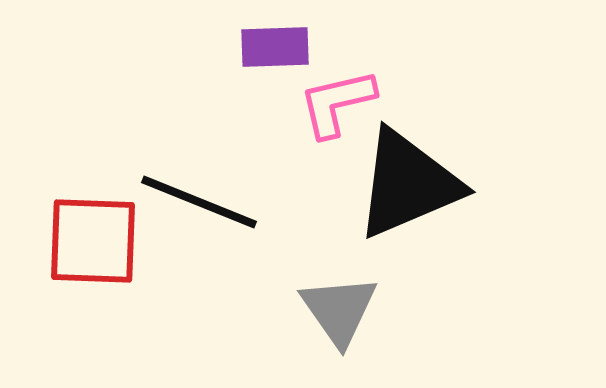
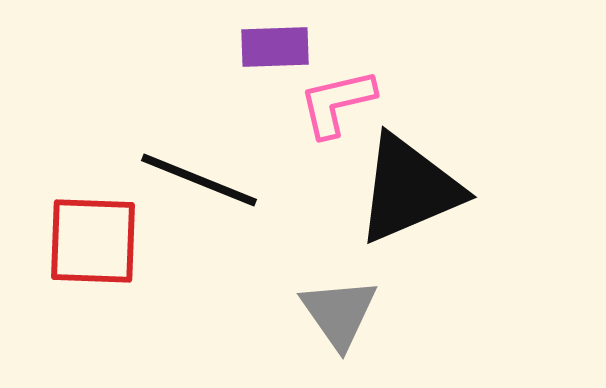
black triangle: moved 1 px right, 5 px down
black line: moved 22 px up
gray triangle: moved 3 px down
